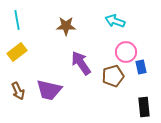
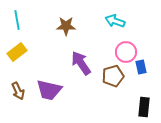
black rectangle: rotated 12 degrees clockwise
